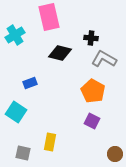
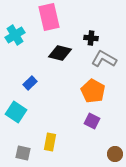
blue rectangle: rotated 24 degrees counterclockwise
